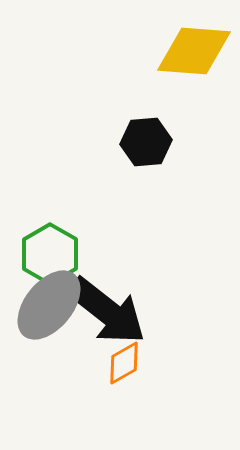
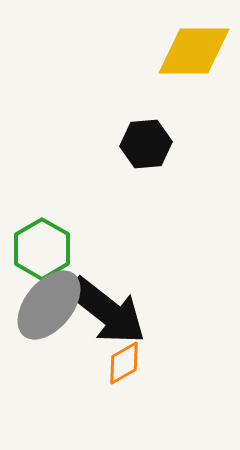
yellow diamond: rotated 4 degrees counterclockwise
black hexagon: moved 2 px down
green hexagon: moved 8 px left, 5 px up
